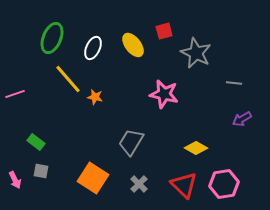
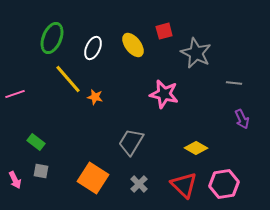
purple arrow: rotated 84 degrees counterclockwise
